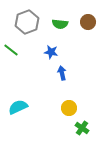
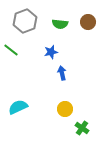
gray hexagon: moved 2 px left, 1 px up
blue star: rotated 24 degrees counterclockwise
yellow circle: moved 4 px left, 1 px down
